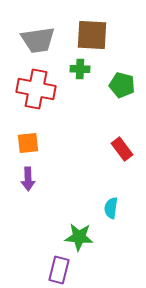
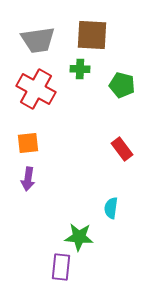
red cross: rotated 18 degrees clockwise
purple arrow: rotated 10 degrees clockwise
purple rectangle: moved 2 px right, 3 px up; rotated 8 degrees counterclockwise
